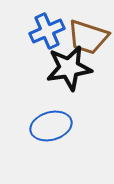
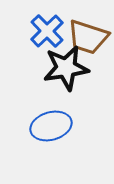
blue cross: rotated 20 degrees counterclockwise
black star: moved 3 px left
